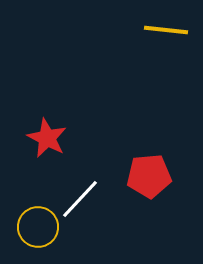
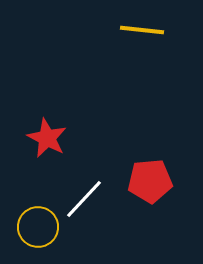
yellow line: moved 24 px left
red pentagon: moved 1 px right, 5 px down
white line: moved 4 px right
